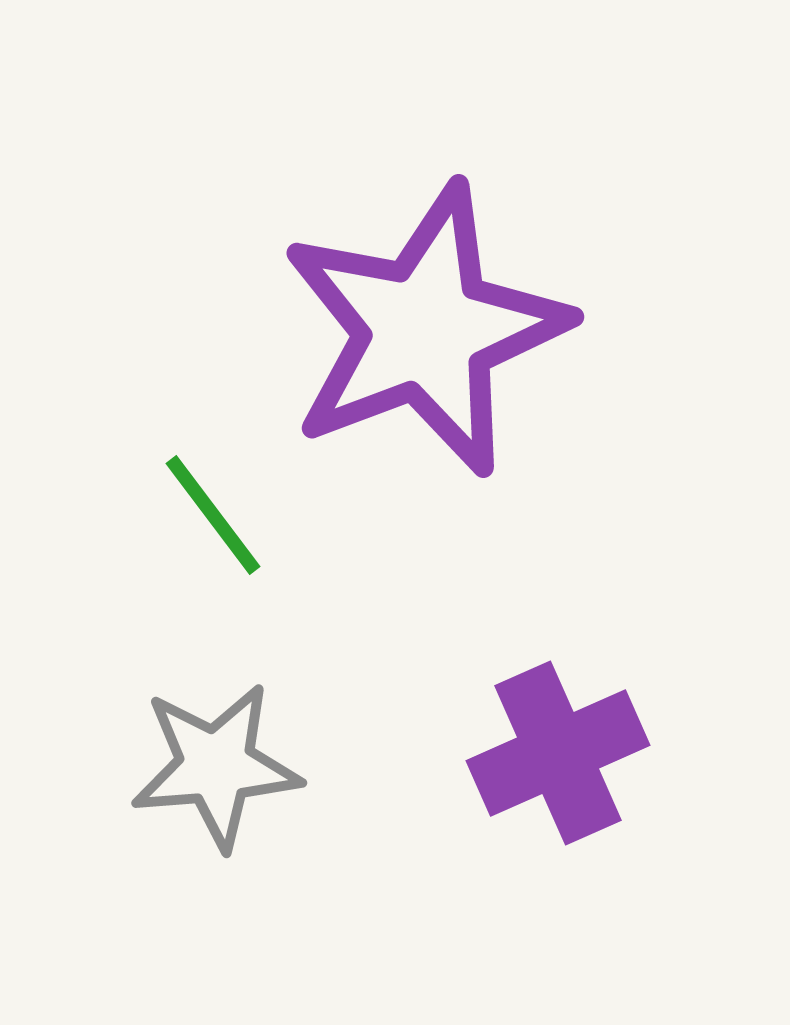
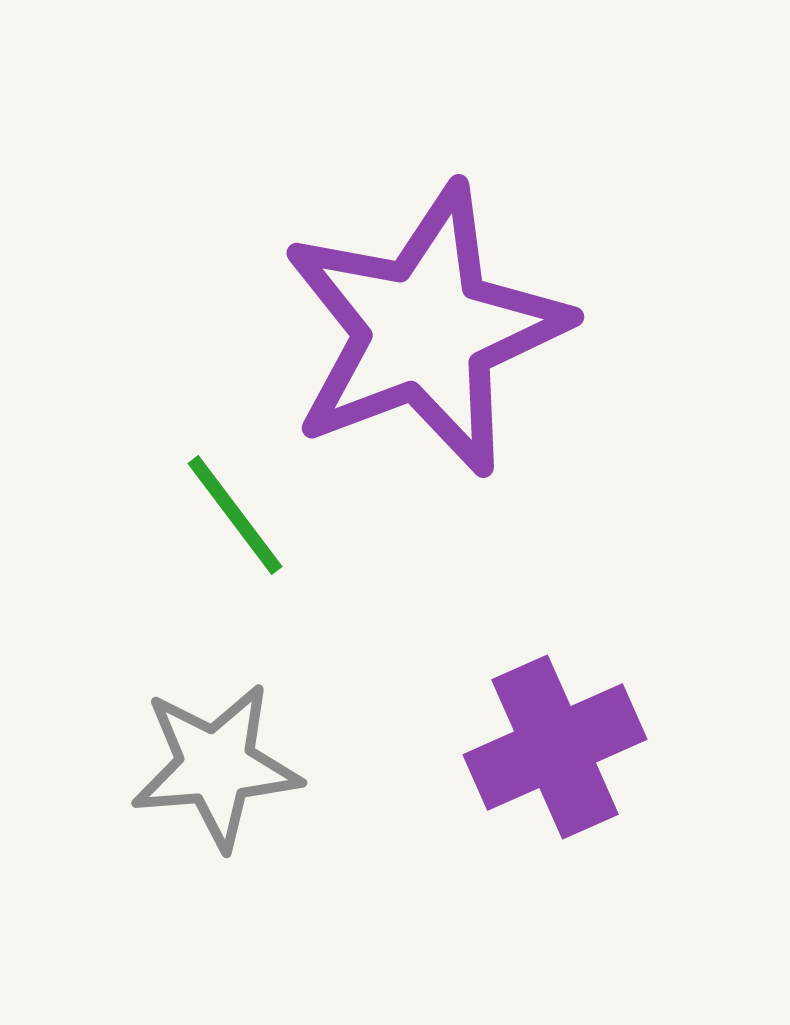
green line: moved 22 px right
purple cross: moved 3 px left, 6 px up
